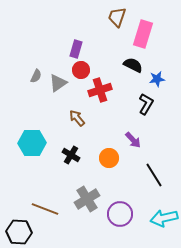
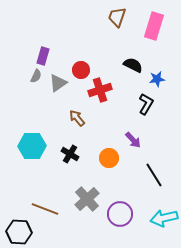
pink rectangle: moved 11 px right, 8 px up
purple rectangle: moved 33 px left, 7 px down
cyan hexagon: moved 3 px down
black cross: moved 1 px left, 1 px up
gray cross: rotated 10 degrees counterclockwise
